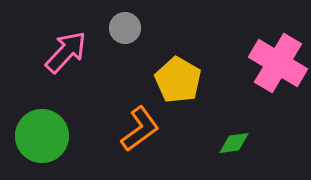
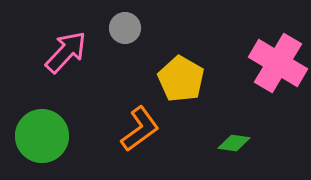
yellow pentagon: moved 3 px right, 1 px up
green diamond: rotated 16 degrees clockwise
